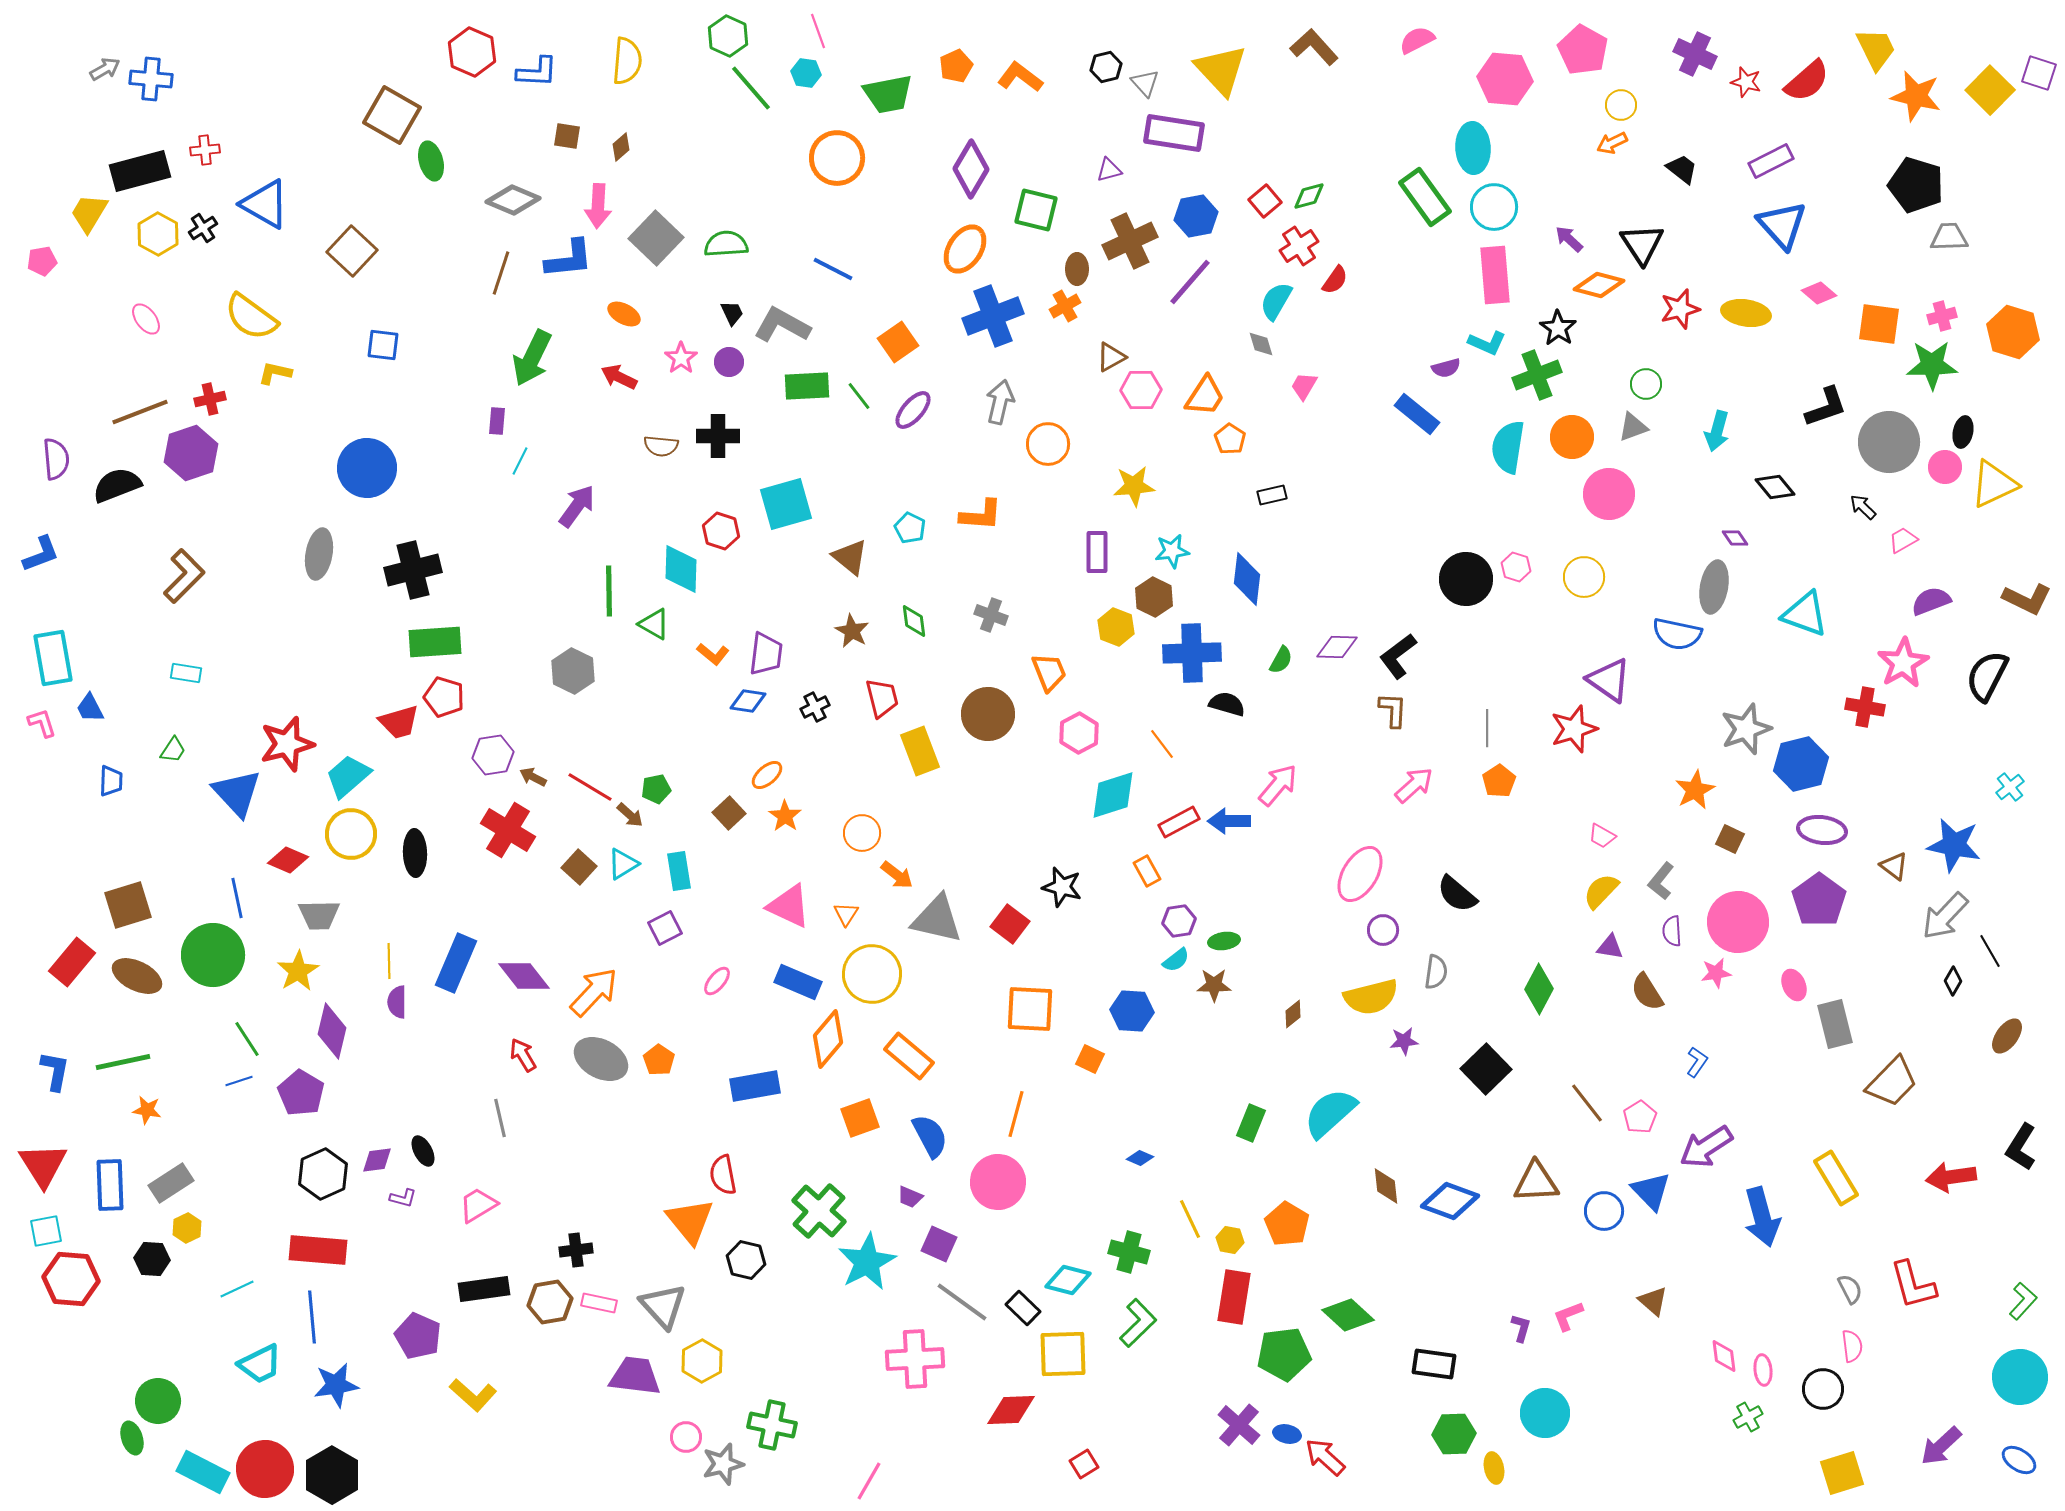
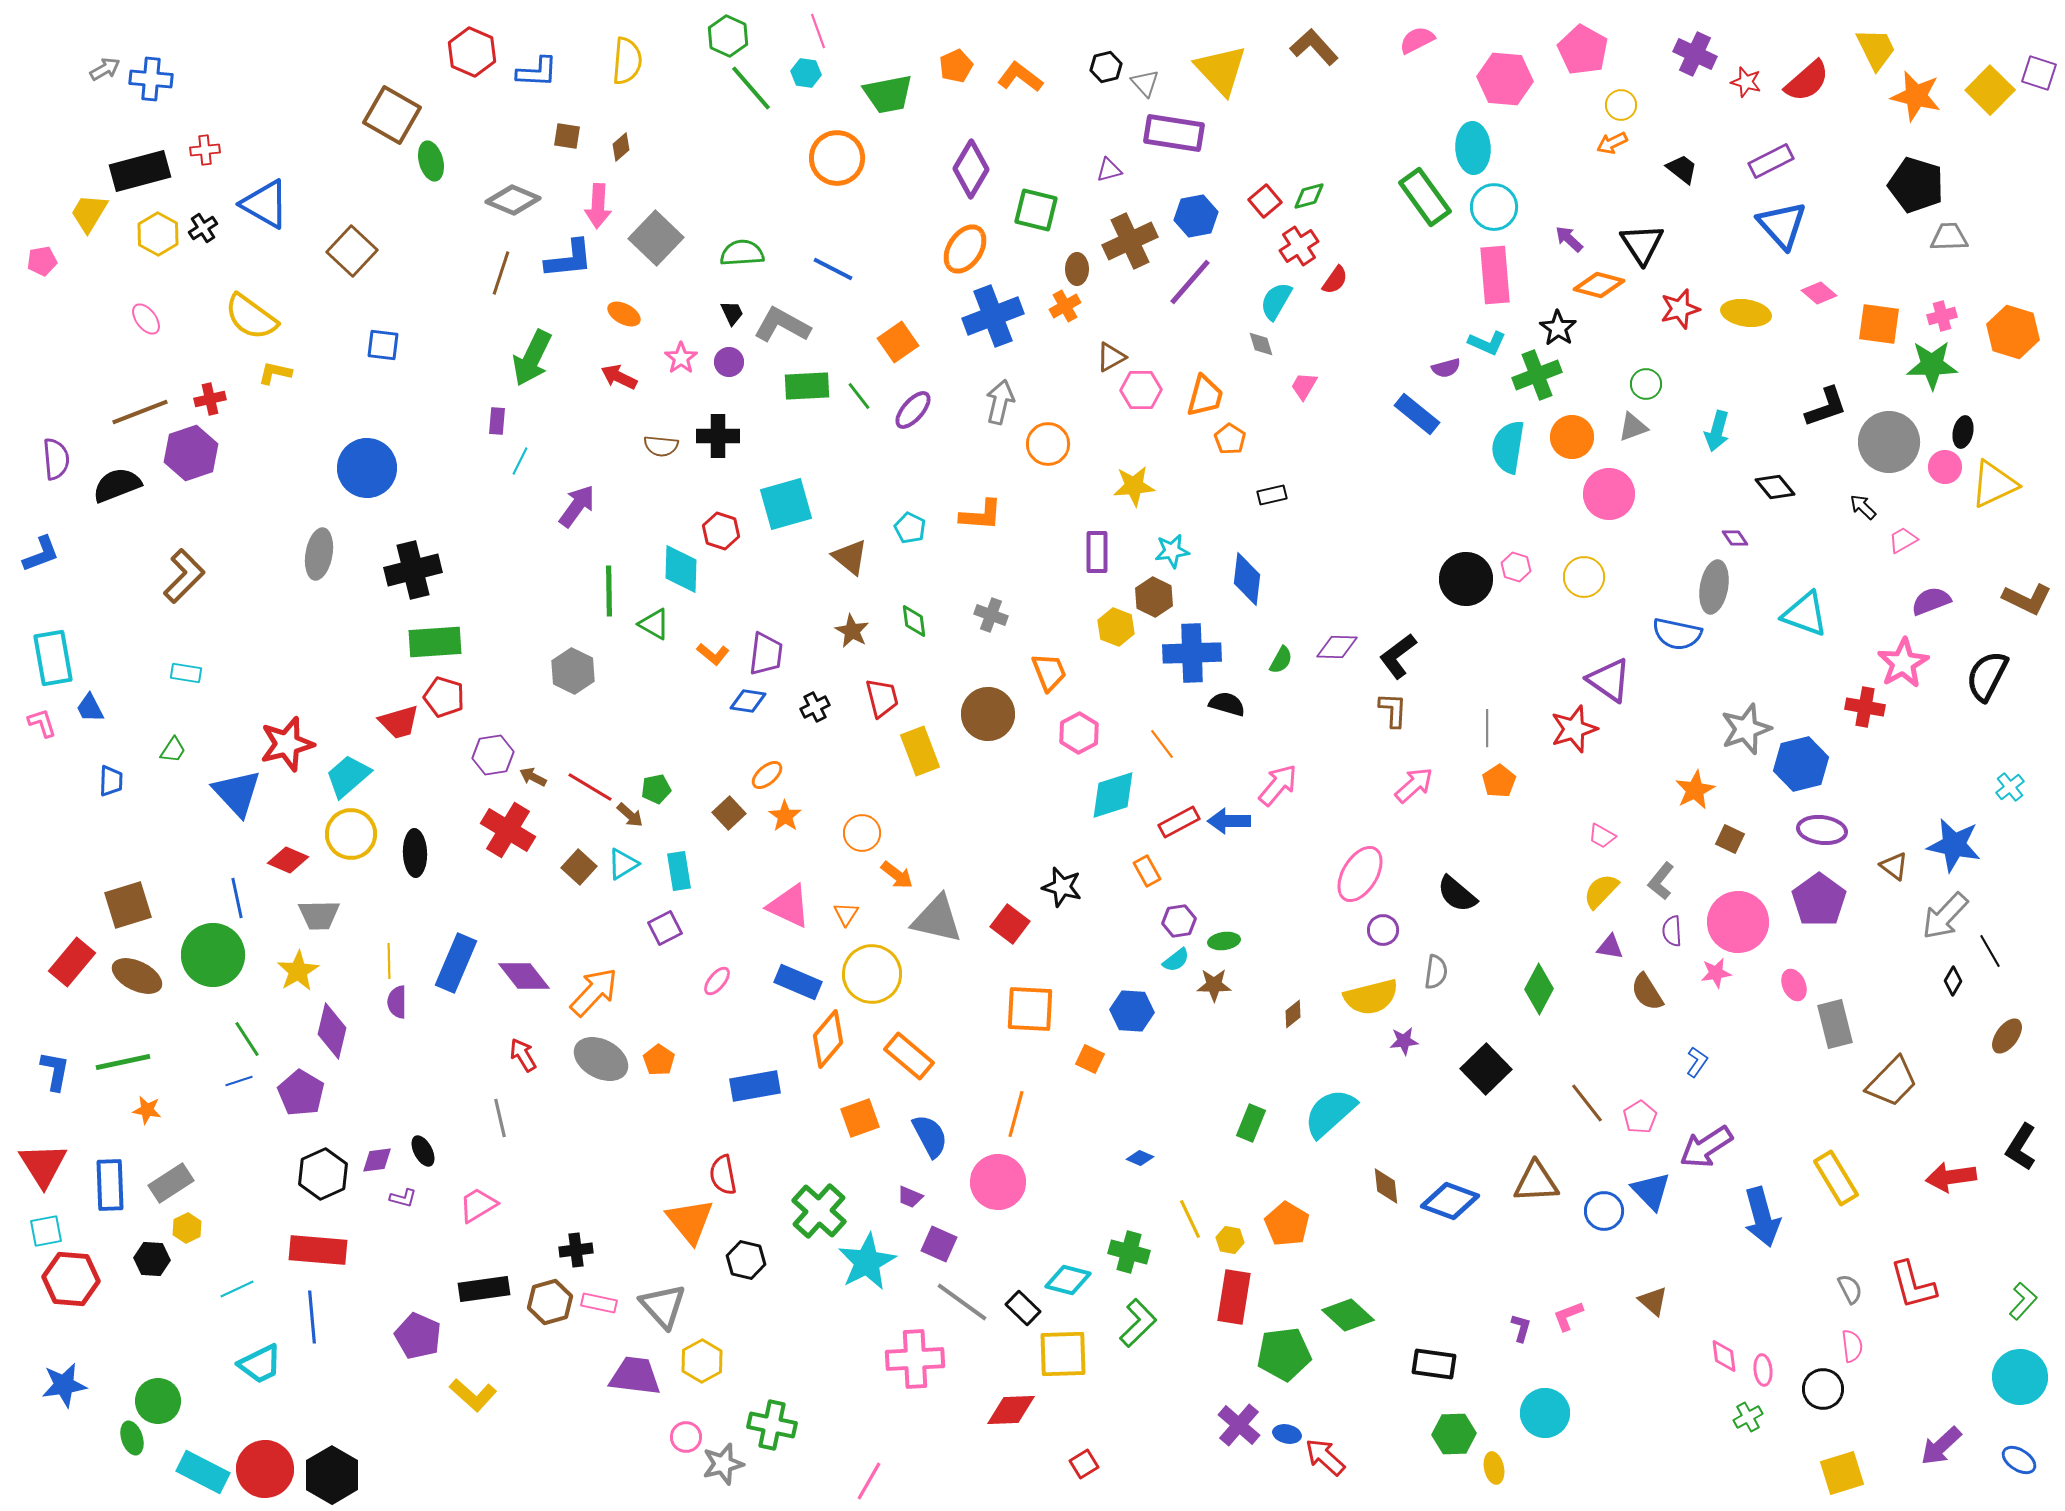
green semicircle at (726, 244): moved 16 px right, 9 px down
orange trapezoid at (1205, 396): rotated 18 degrees counterclockwise
brown hexagon at (550, 1302): rotated 6 degrees counterclockwise
blue star at (336, 1385): moved 272 px left
